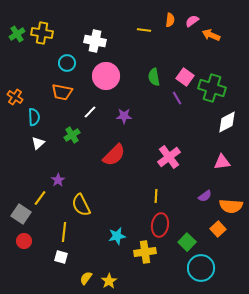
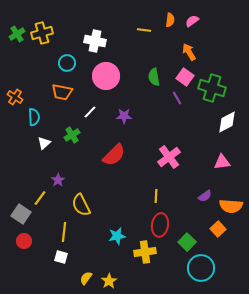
yellow cross at (42, 33): rotated 25 degrees counterclockwise
orange arrow at (211, 35): moved 22 px left, 17 px down; rotated 36 degrees clockwise
white triangle at (38, 143): moved 6 px right
